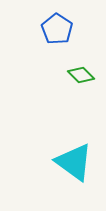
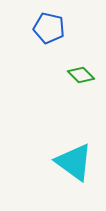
blue pentagon: moved 8 px left, 1 px up; rotated 20 degrees counterclockwise
